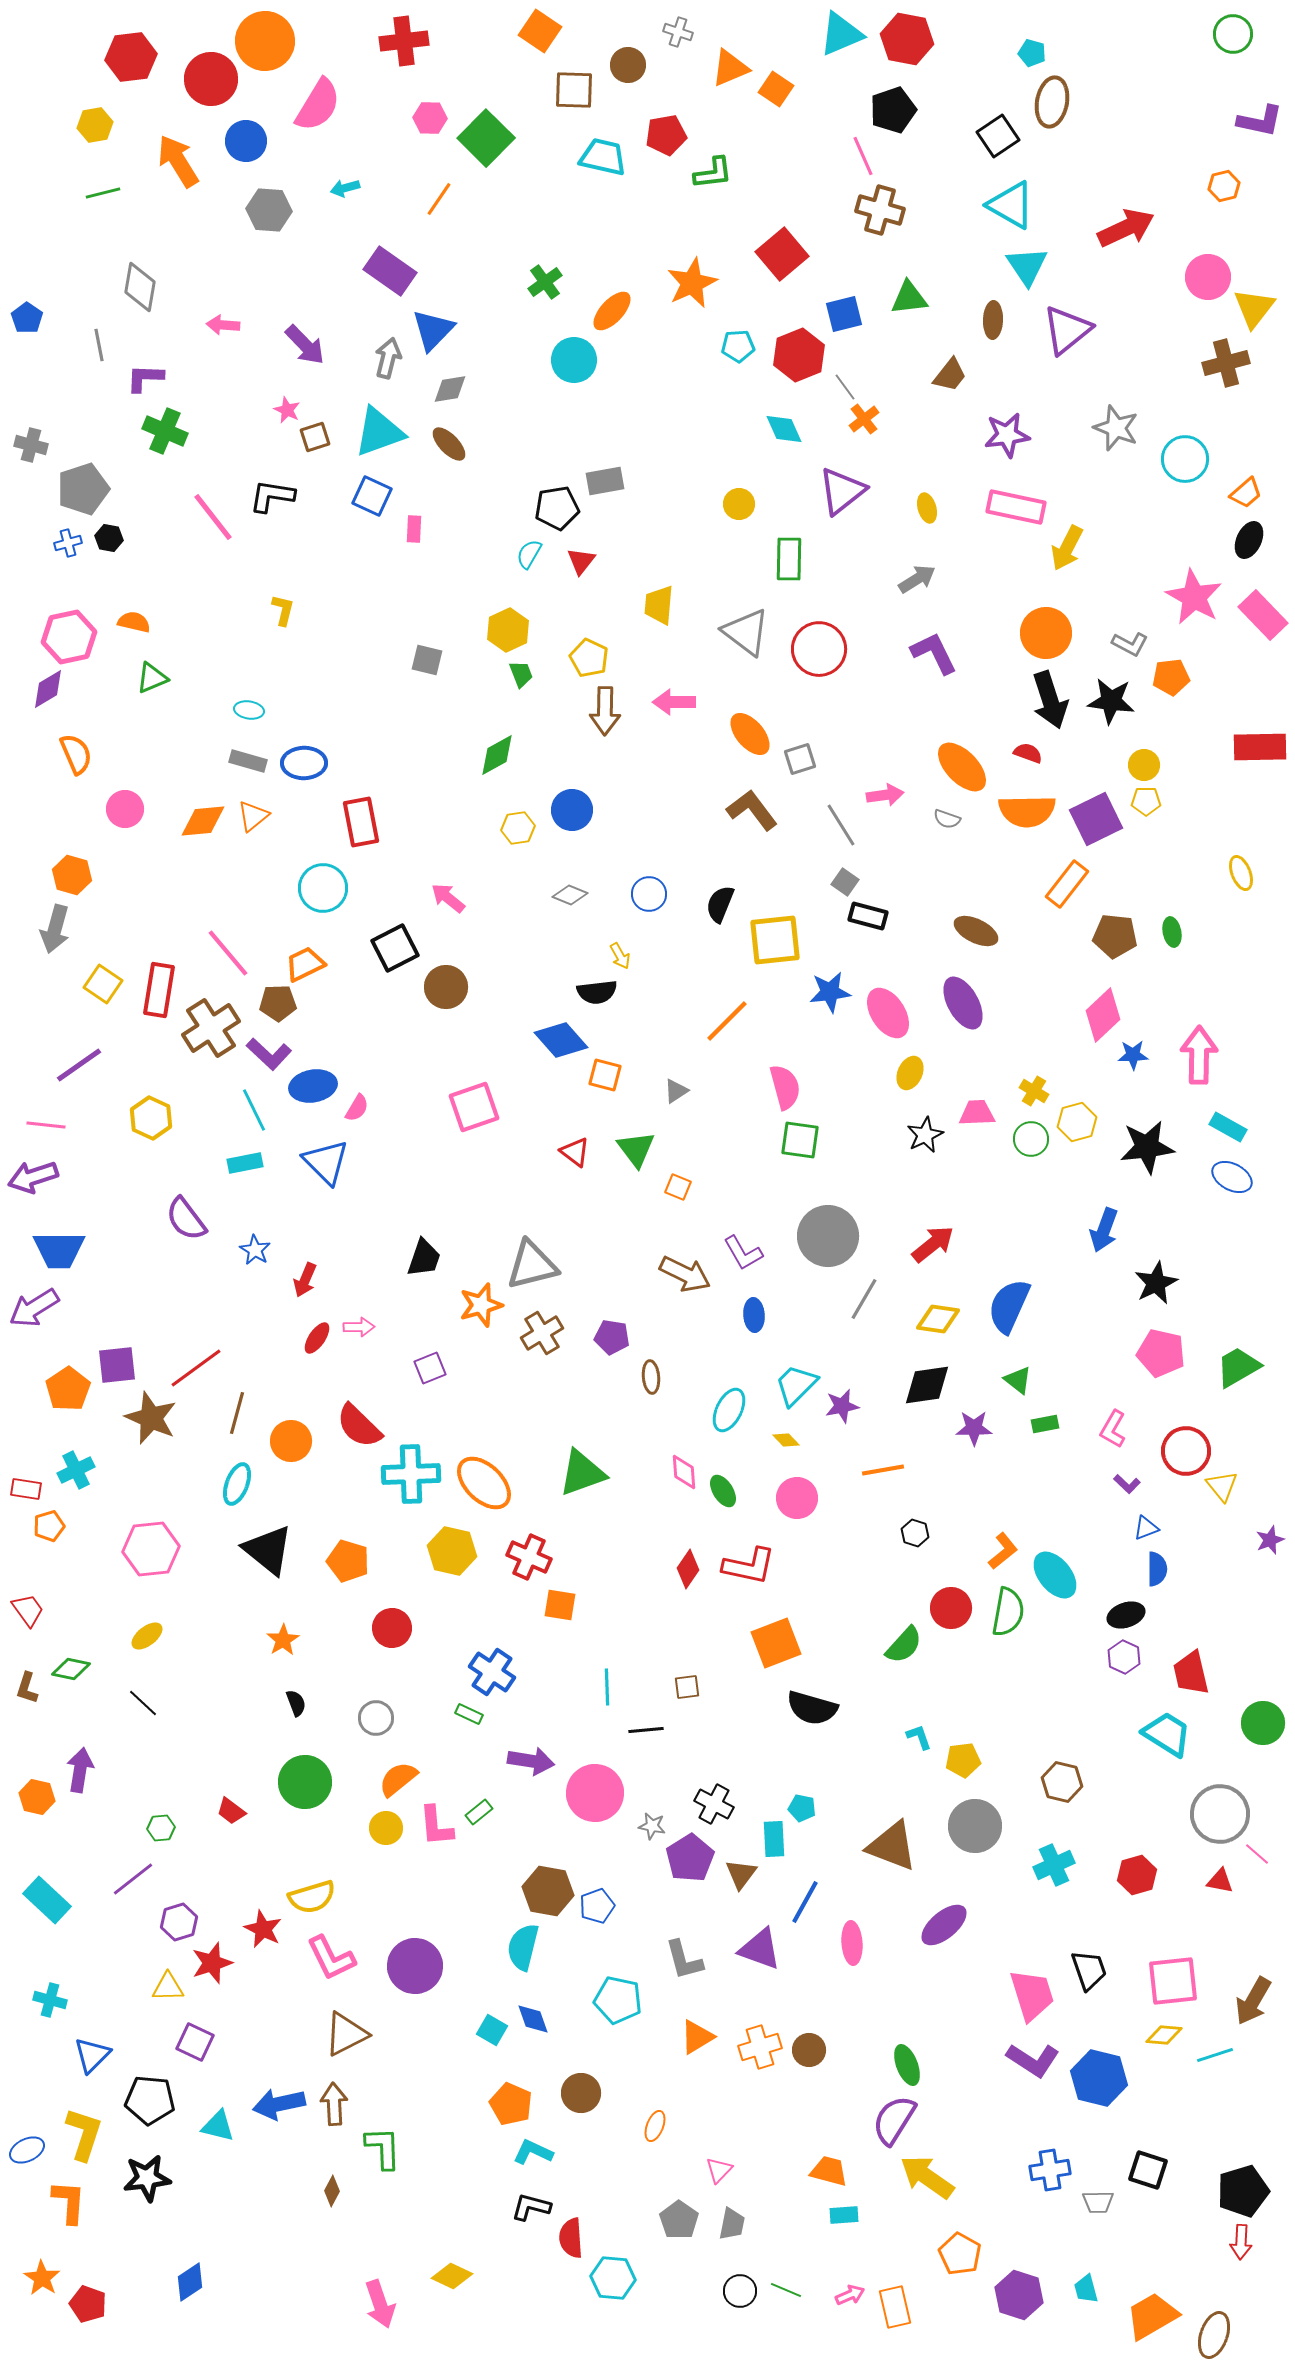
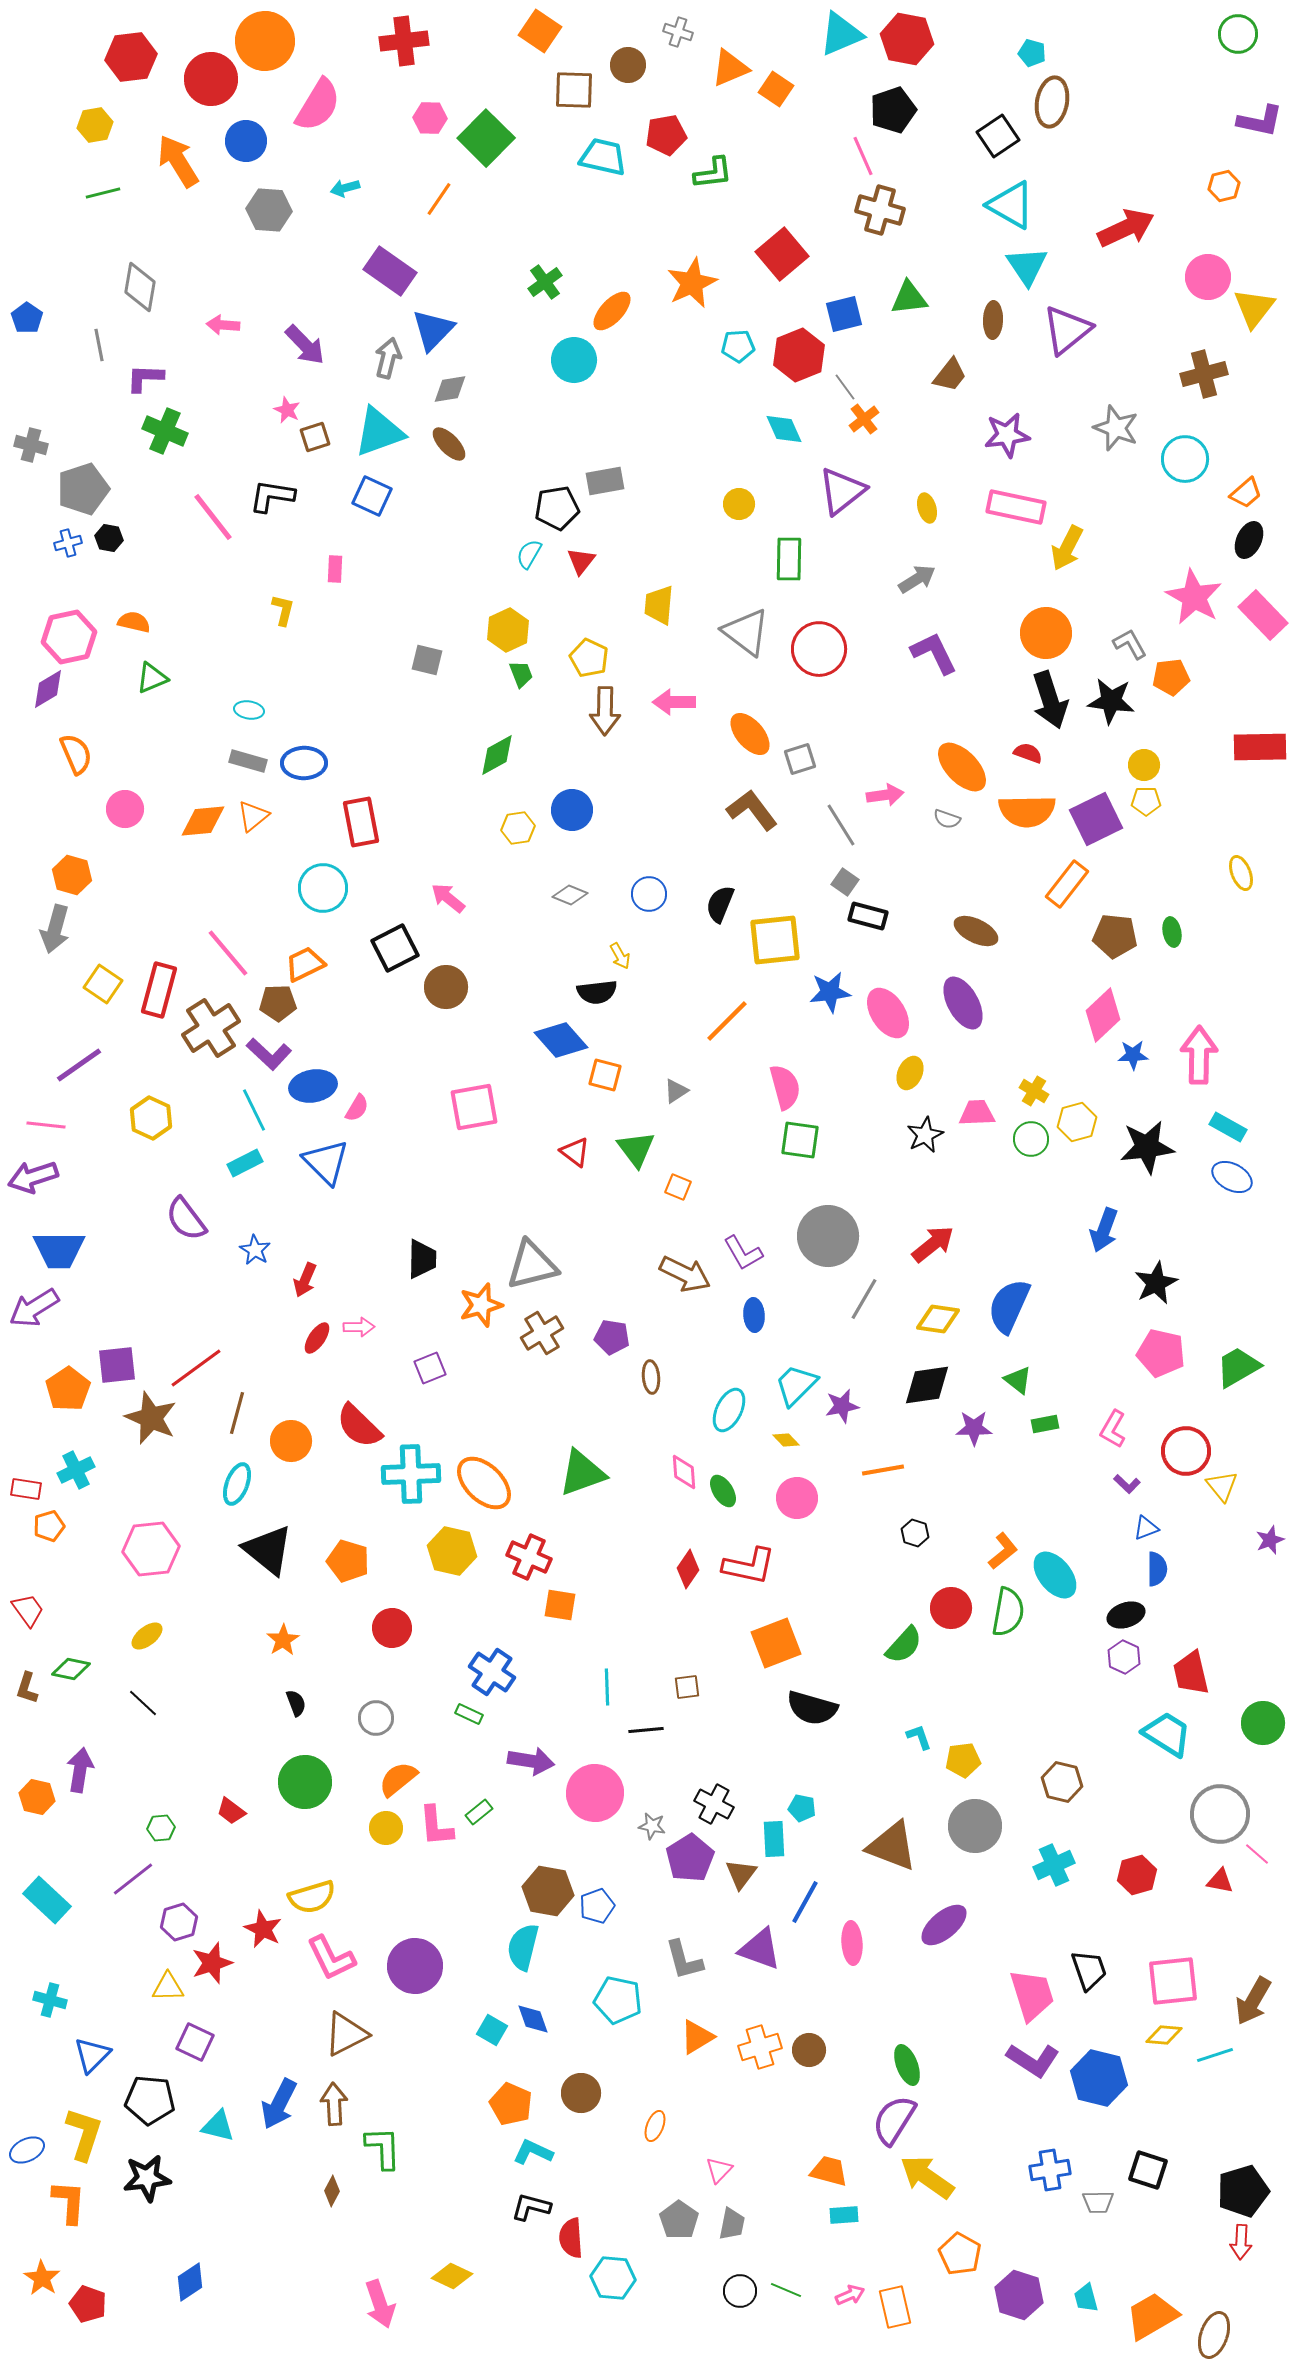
green circle at (1233, 34): moved 5 px right
brown cross at (1226, 363): moved 22 px left, 11 px down
pink rectangle at (414, 529): moved 79 px left, 40 px down
gray L-shape at (1130, 644): rotated 147 degrees counterclockwise
red rectangle at (159, 990): rotated 6 degrees clockwise
pink square at (474, 1107): rotated 9 degrees clockwise
cyan rectangle at (245, 1163): rotated 16 degrees counterclockwise
black trapezoid at (424, 1258): moved 2 px left, 1 px down; rotated 18 degrees counterclockwise
blue arrow at (279, 2104): rotated 51 degrees counterclockwise
cyan trapezoid at (1086, 2289): moved 9 px down
